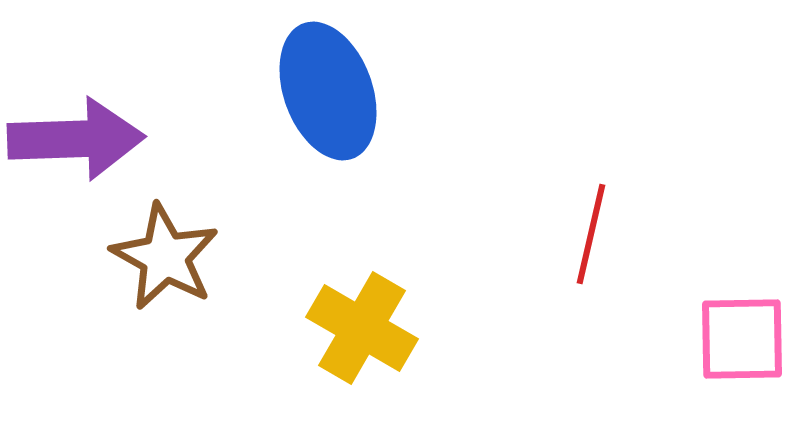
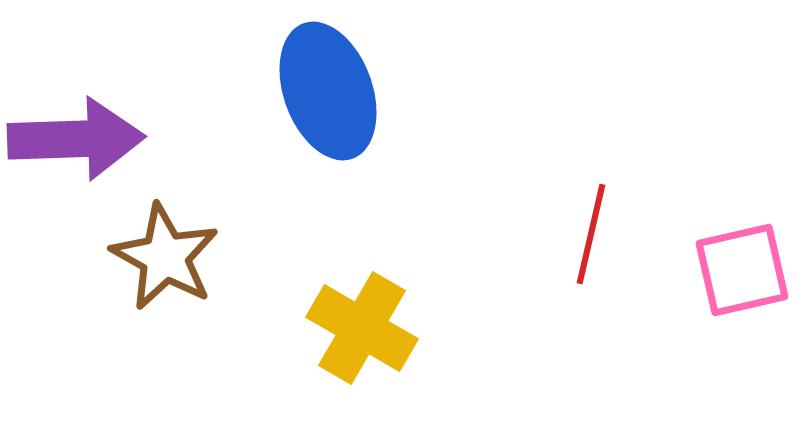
pink square: moved 69 px up; rotated 12 degrees counterclockwise
